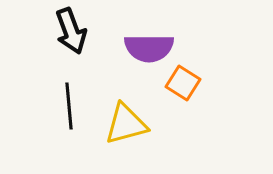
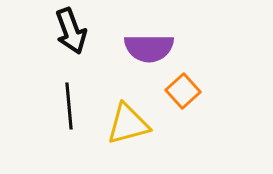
orange square: moved 8 px down; rotated 16 degrees clockwise
yellow triangle: moved 2 px right
